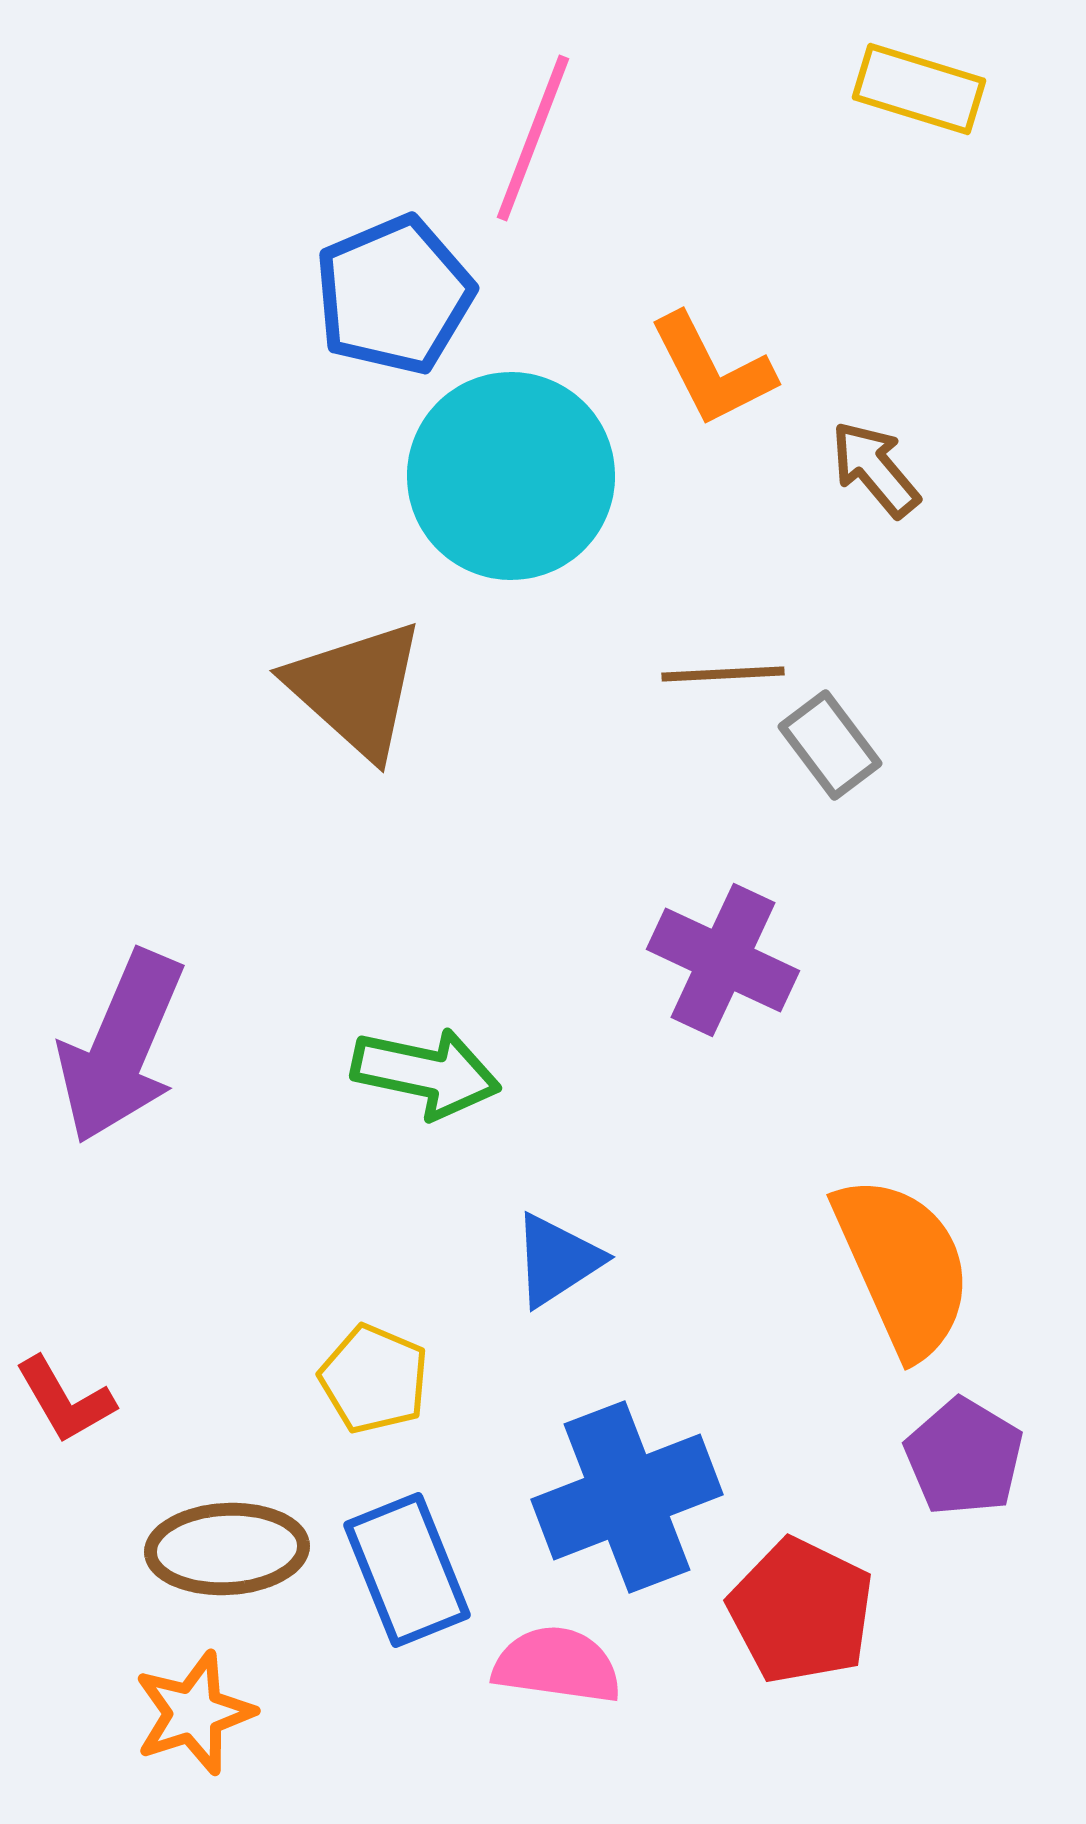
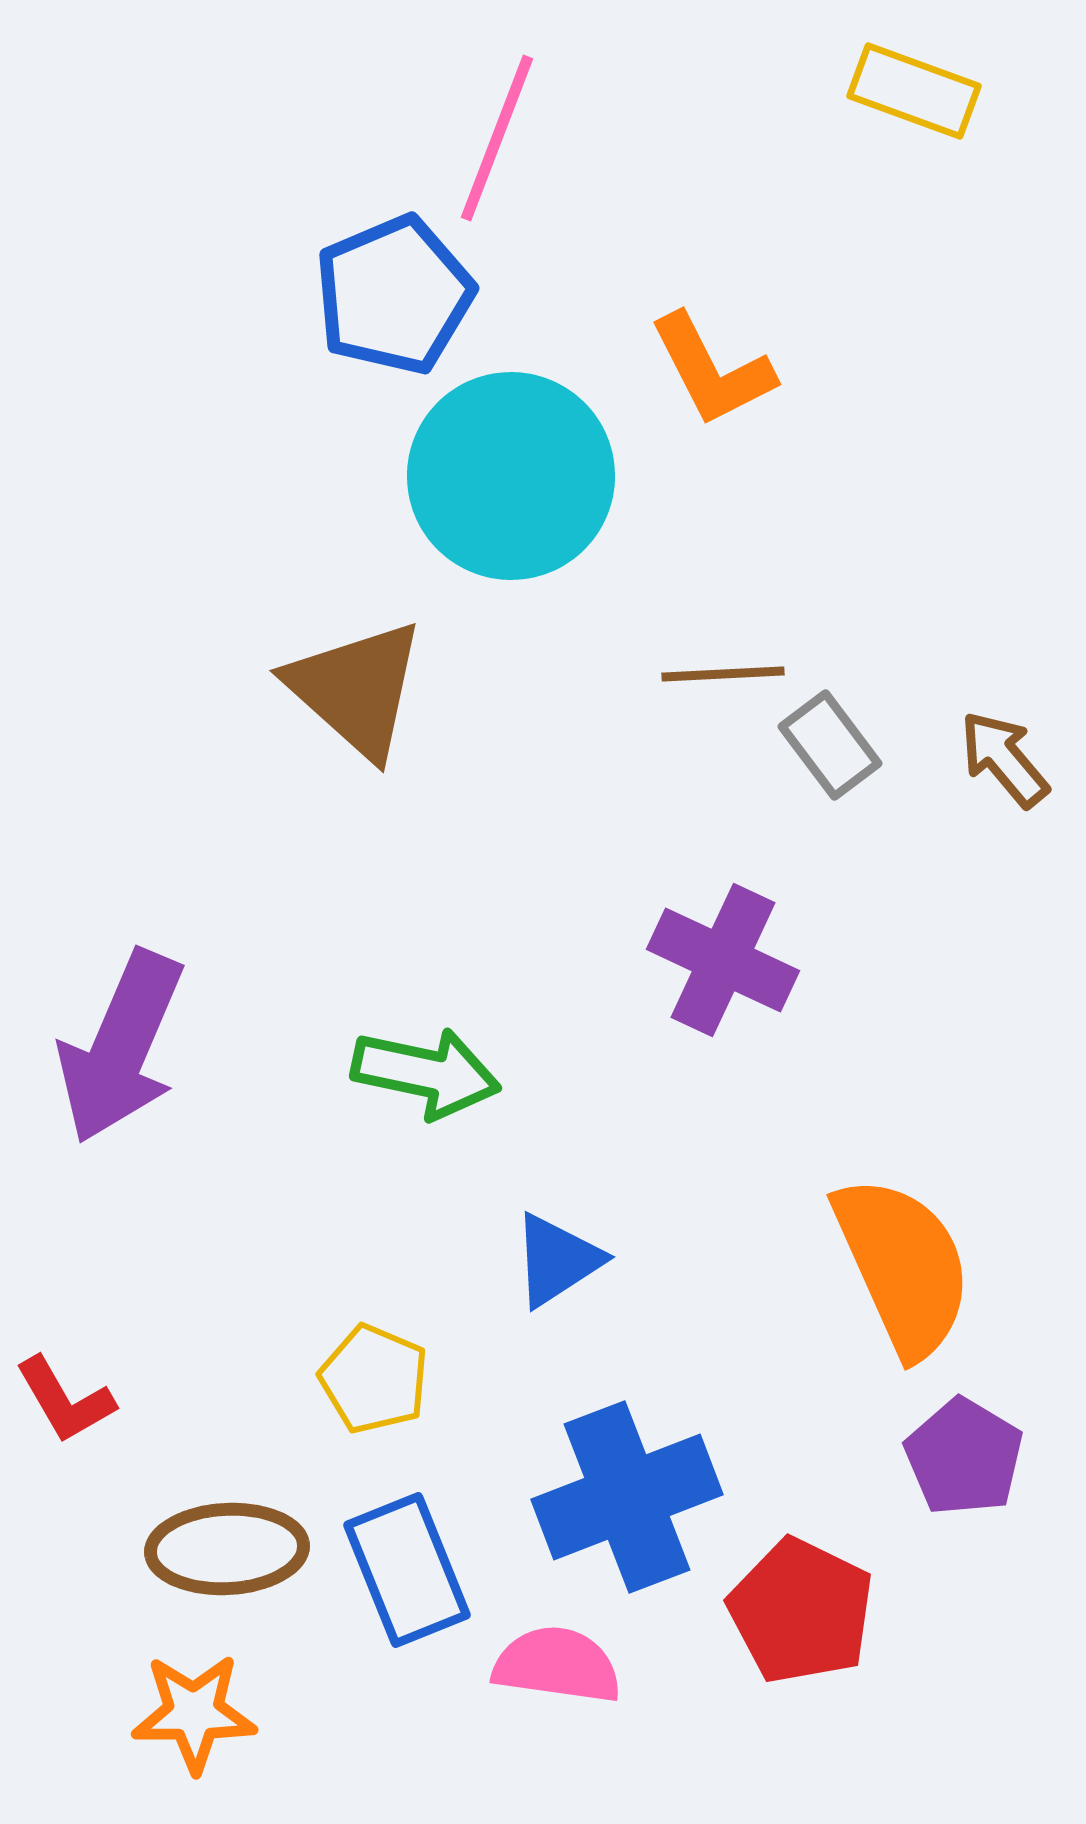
yellow rectangle: moved 5 px left, 2 px down; rotated 3 degrees clockwise
pink line: moved 36 px left
brown arrow: moved 129 px right, 290 px down
orange star: rotated 18 degrees clockwise
